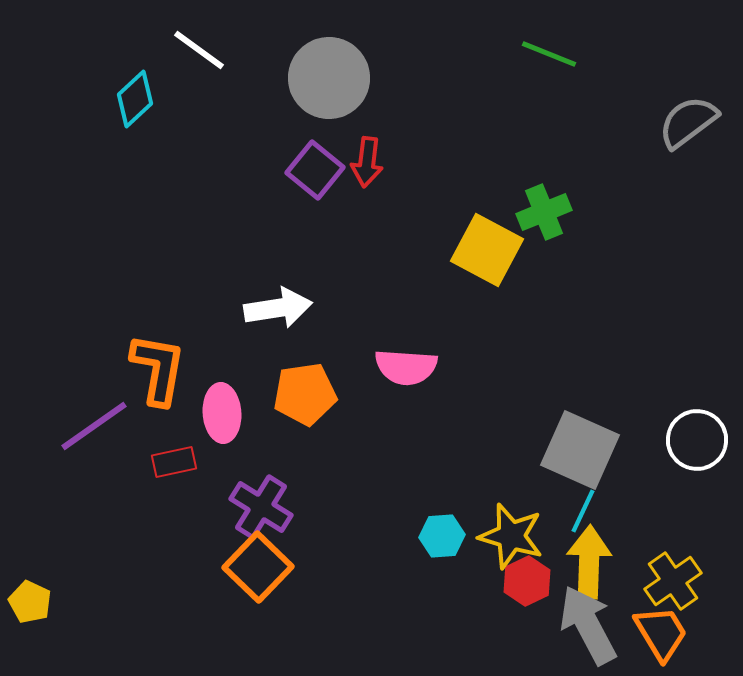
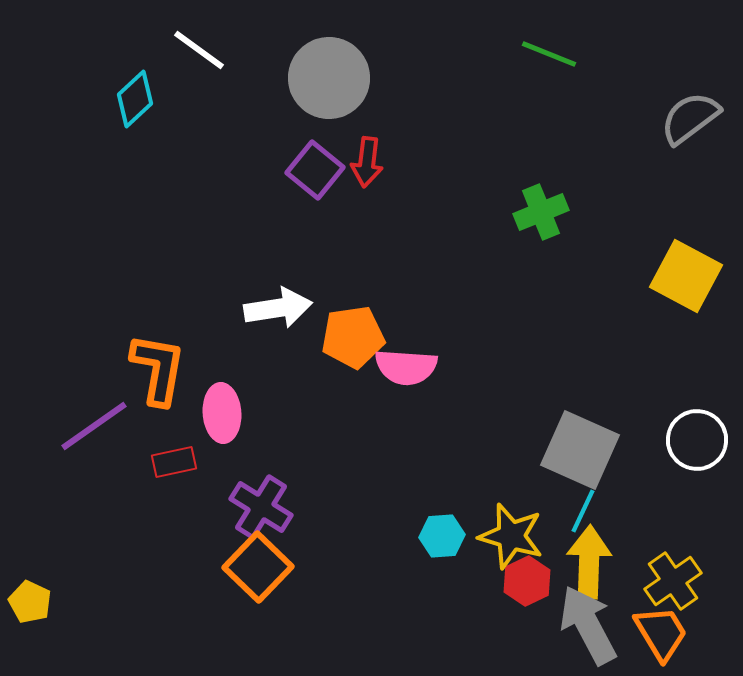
gray semicircle: moved 2 px right, 4 px up
green cross: moved 3 px left
yellow square: moved 199 px right, 26 px down
orange pentagon: moved 48 px right, 57 px up
